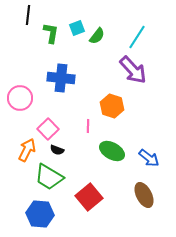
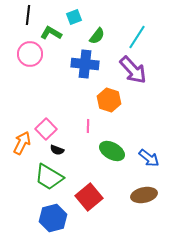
cyan square: moved 3 px left, 11 px up
green L-shape: rotated 70 degrees counterclockwise
blue cross: moved 24 px right, 14 px up
pink circle: moved 10 px right, 44 px up
orange hexagon: moved 3 px left, 6 px up
pink square: moved 2 px left
orange arrow: moved 5 px left, 7 px up
brown ellipse: rotated 75 degrees counterclockwise
blue hexagon: moved 13 px right, 4 px down; rotated 20 degrees counterclockwise
